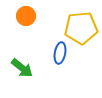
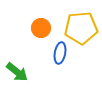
orange circle: moved 15 px right, 12 px down
green arrow: moved 5 px left, 4 px down
